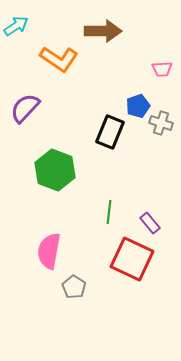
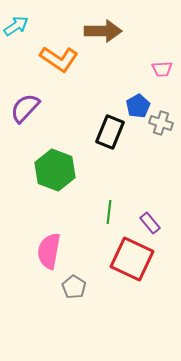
blue pentagon: rotated 10 degrees counterclockwise
